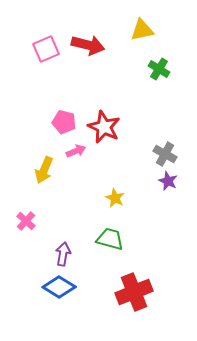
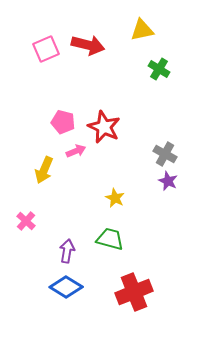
pink pentagon: moved 1 px left
purple arrow: moved 4 px right, 3 px up
blue diamond: moved 7 px right
